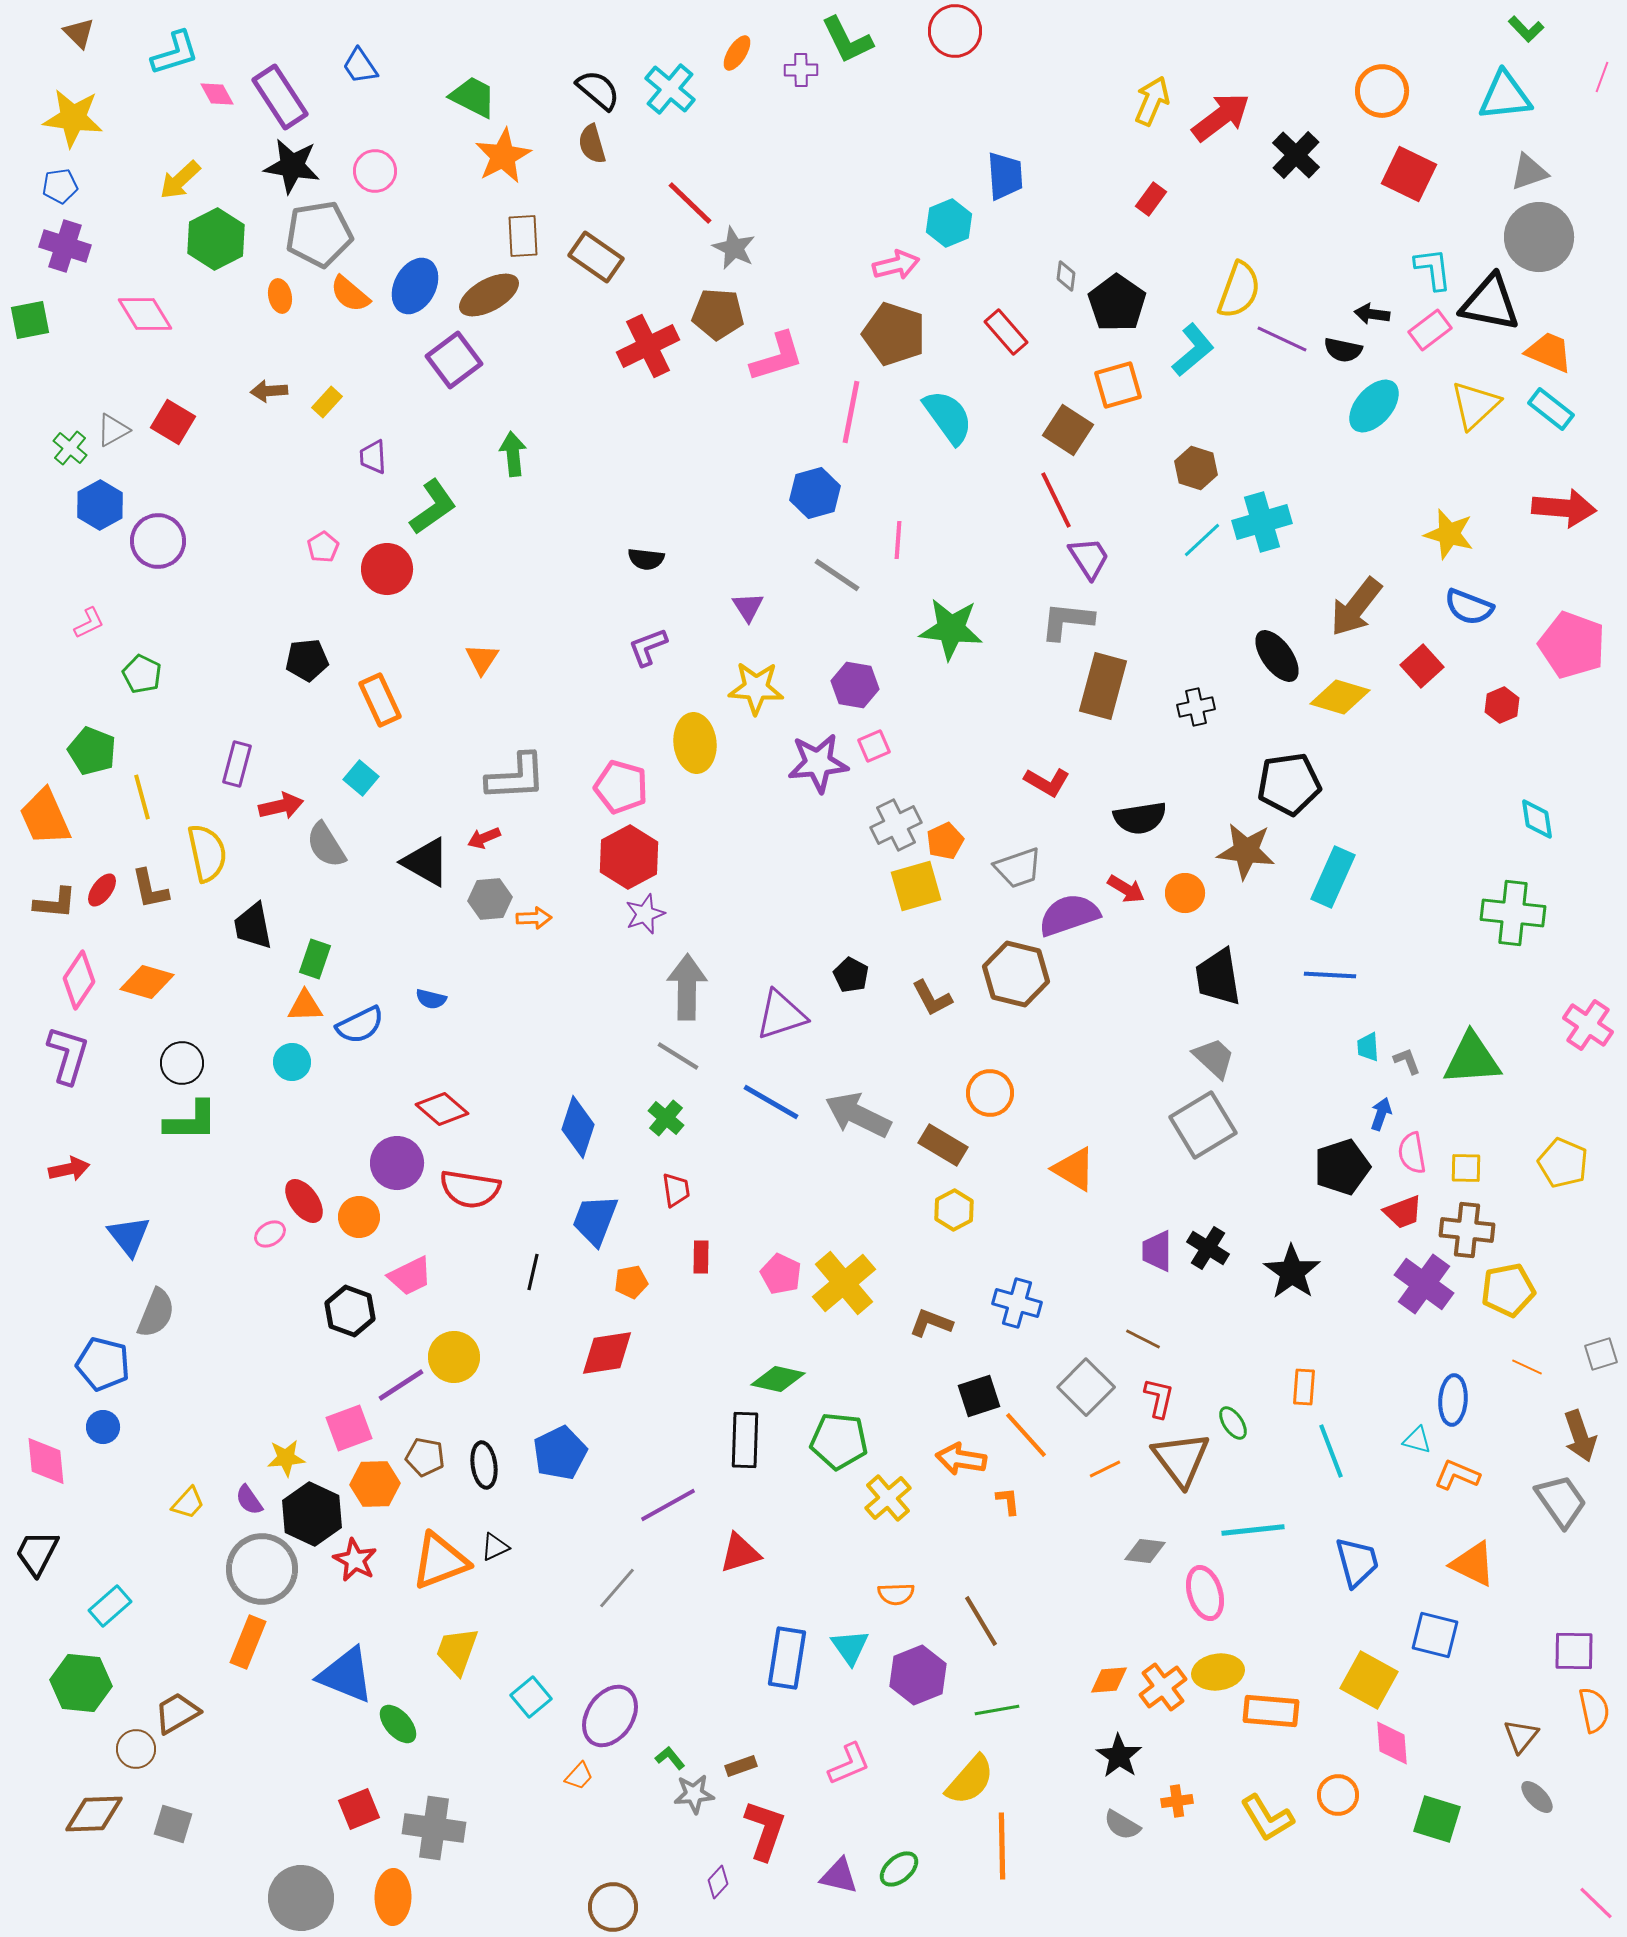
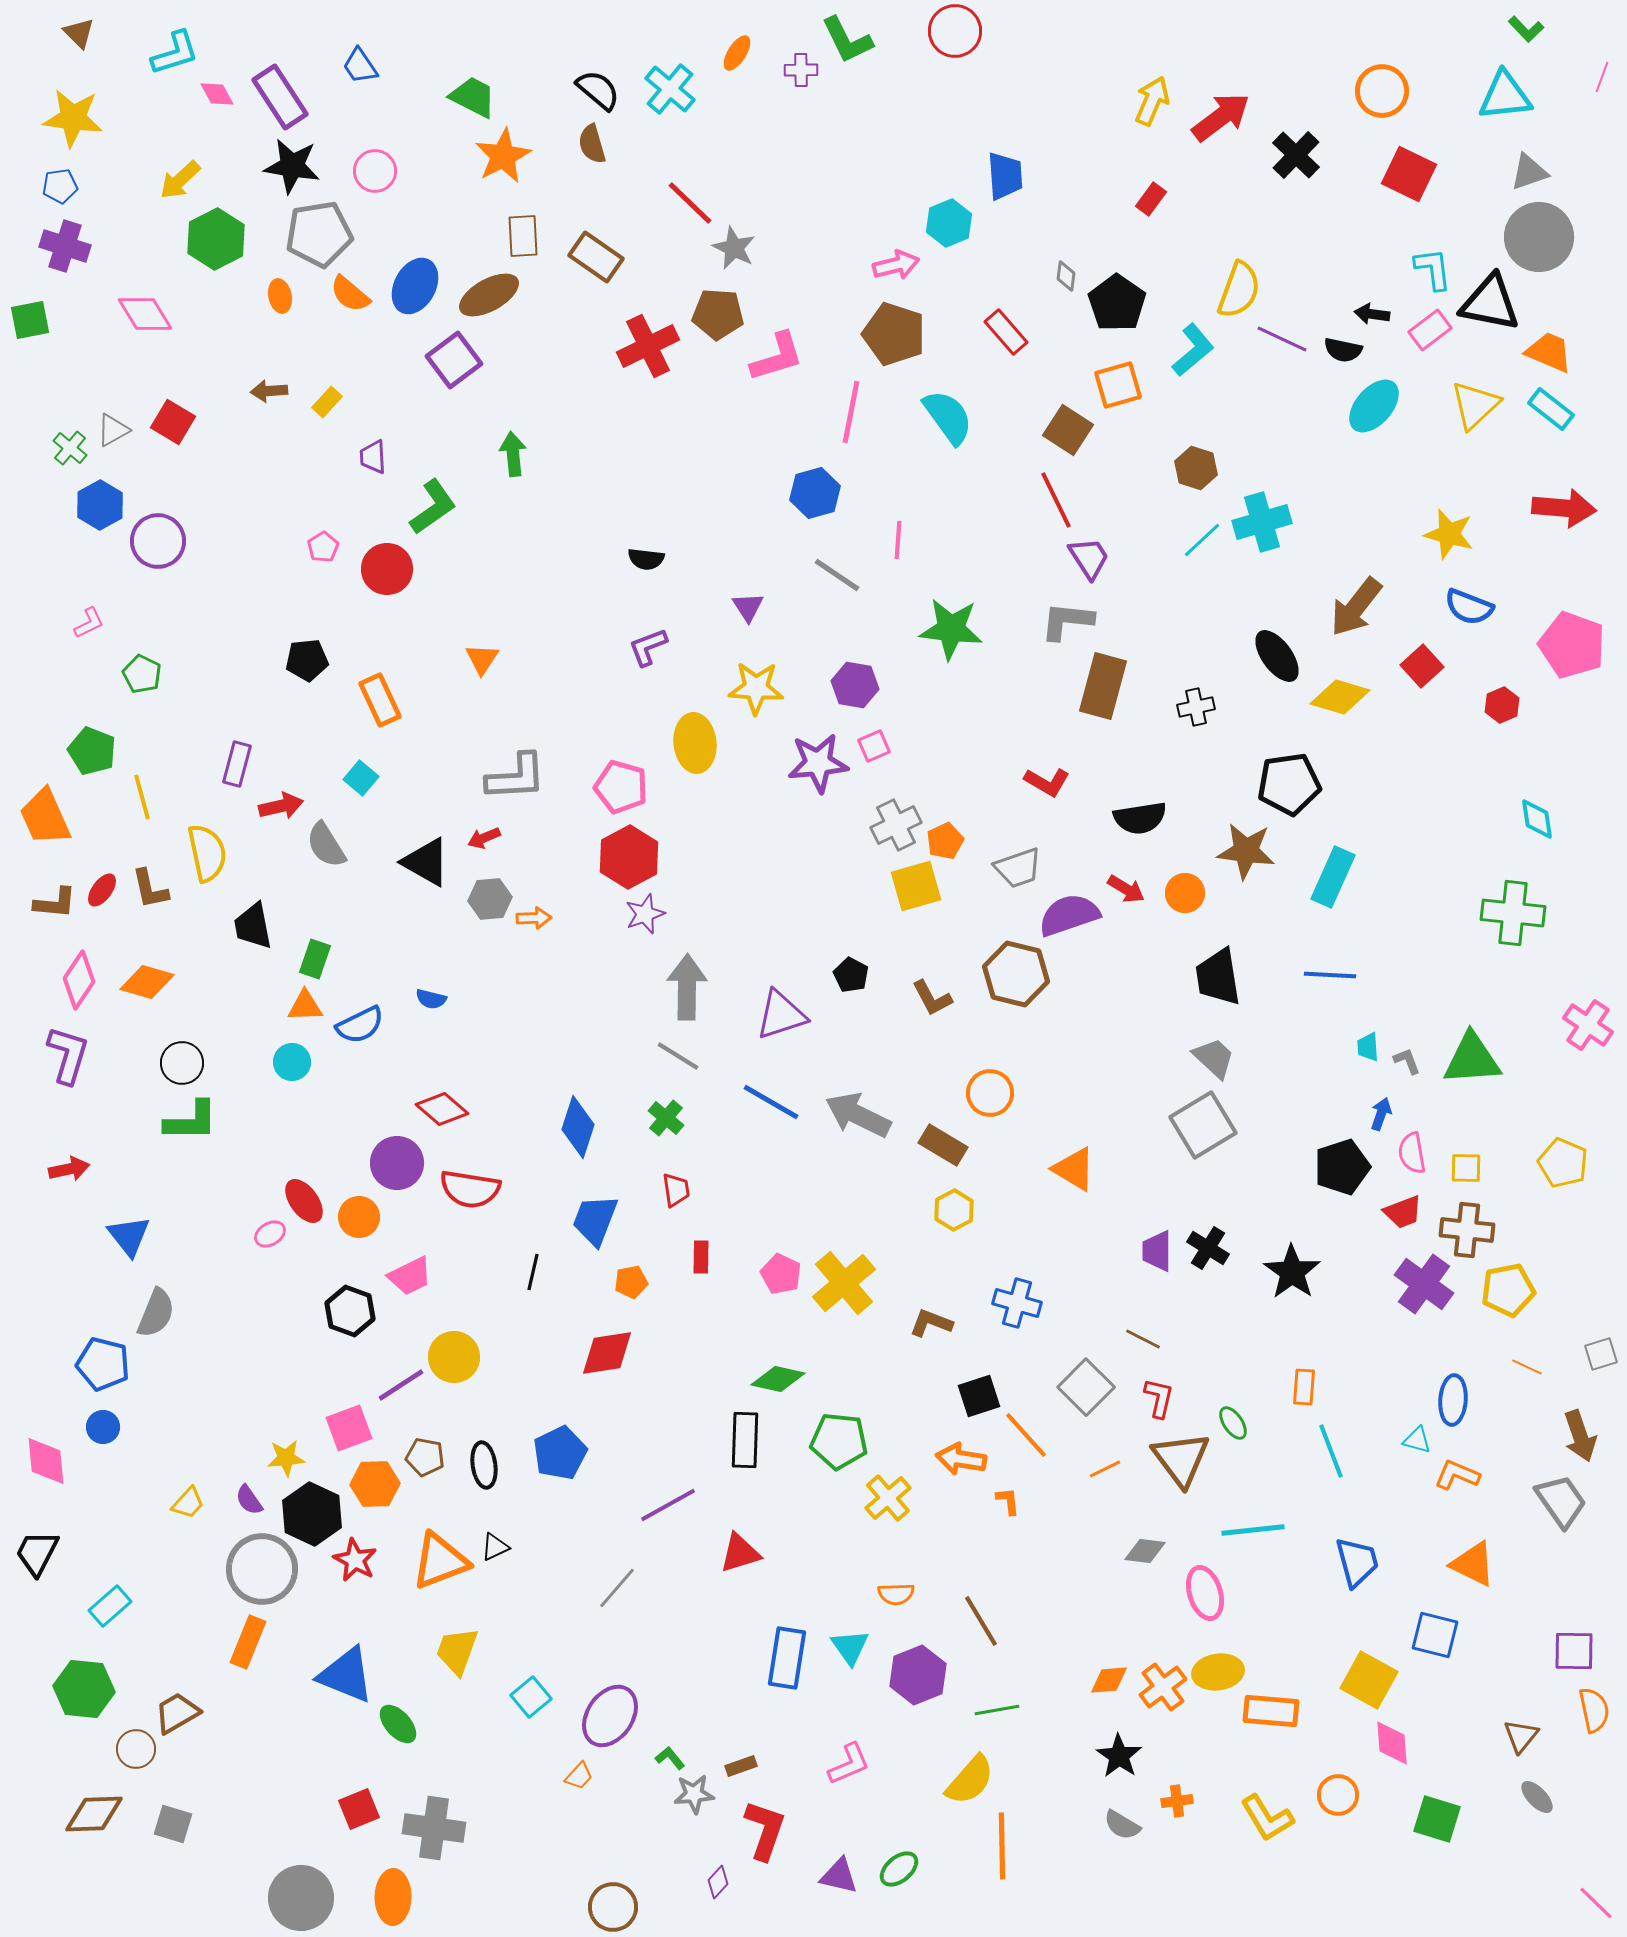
green hexagon at (81, 1683): moved 3 px right, 6 px down
